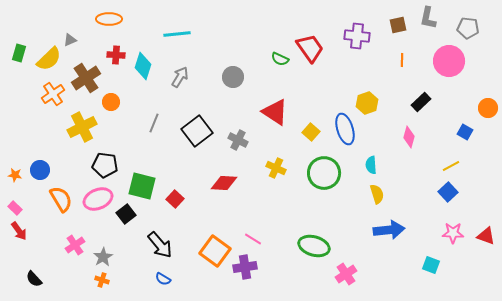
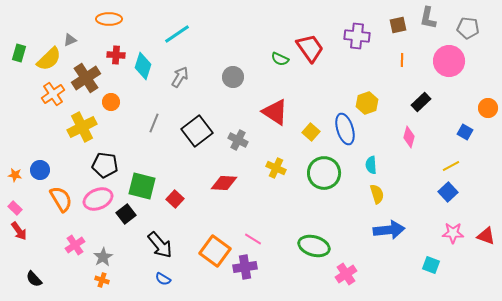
cyan line at (177, 34): rotated 28 degrees counterclockwise
